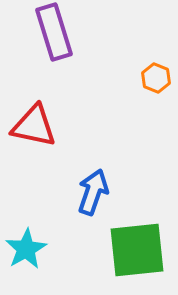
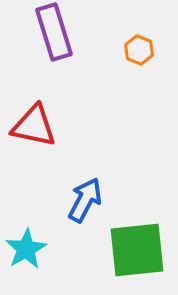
orange hexagon: moved 17 px left, 28 px up
blue arrow: moved 8 px left, 8 px down; rotated 9 degrees clockwise
